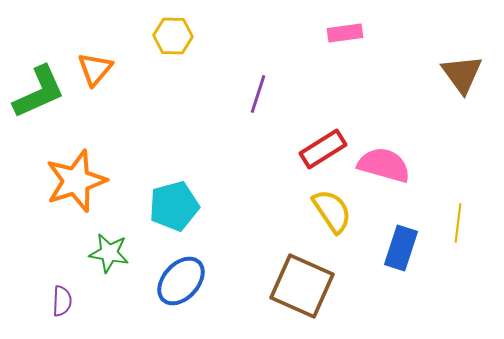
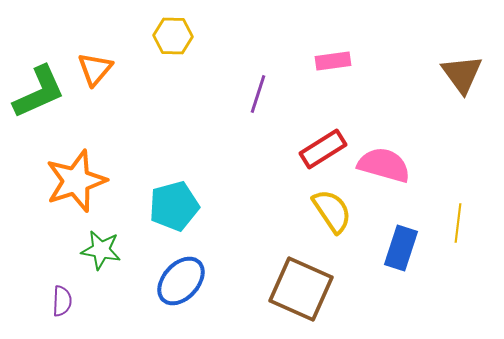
pink rectangle: moved 12 px left, 28 px down
green star: moved 8 px left, 3 px up
brown square: moved 1 px left, 3 px down
